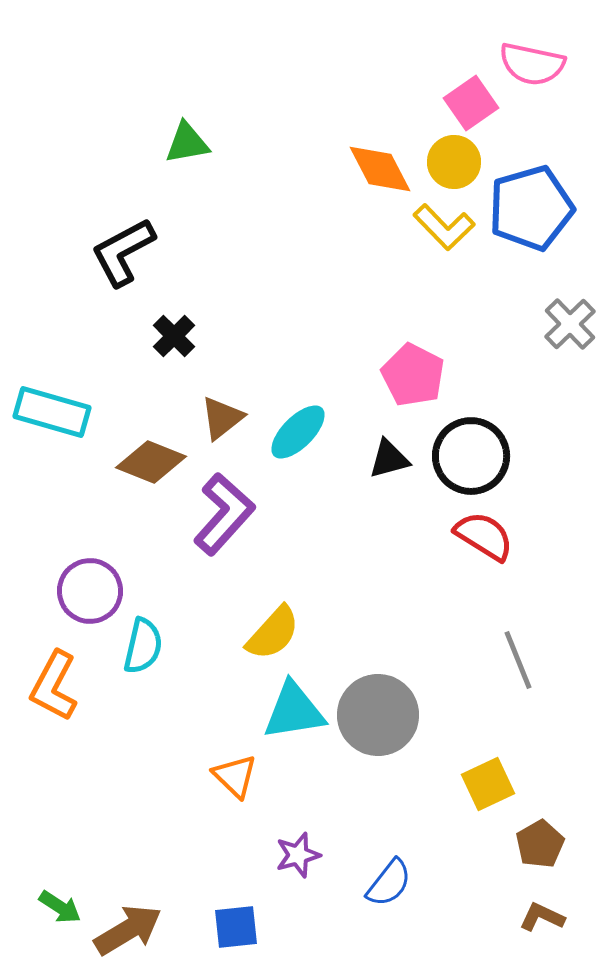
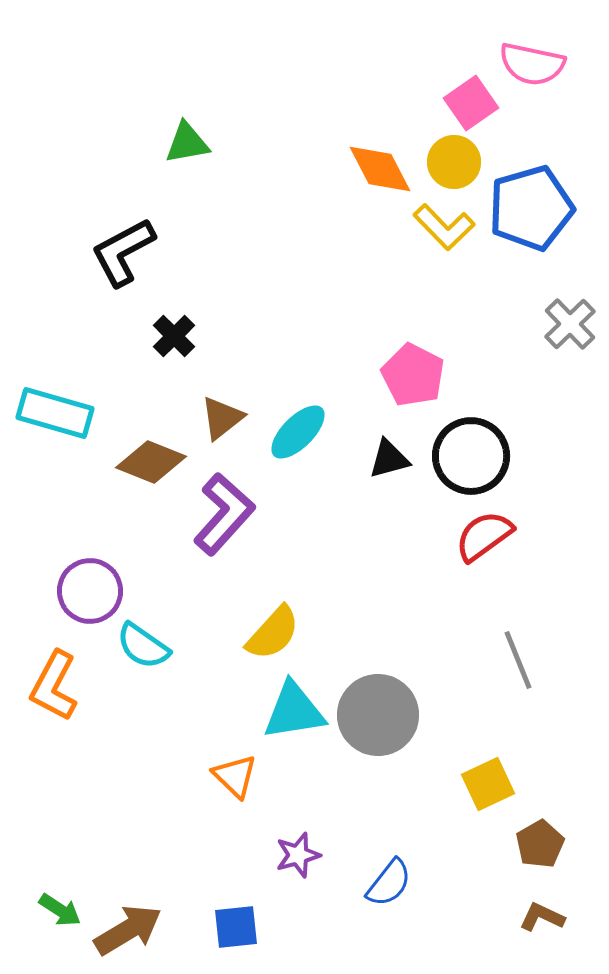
cyan rectangle: moved 3 px right, 1 px down
red semicircle: rotated 68 degrees counterclockwise
cyan semicircle: rotated 112 degrees clockwise
green arrow: moved 3 px down
